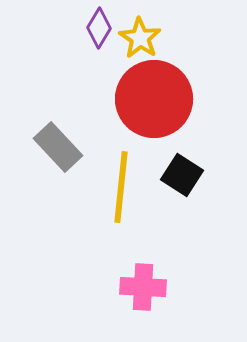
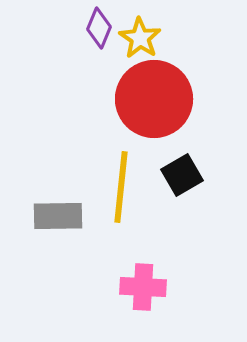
purple diamond: rotated 9 degrees counterclockwise
gray rectangle: moved 69 px down; rotated 48 degrees counterclockwise
black square: rotated 27 degrees clockwise
